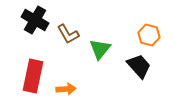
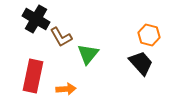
black cross: moved 1 px right, 1 px up
brown L-shape: moved 7 px left, 3 px down
green triangle: moved 12 px left, 5 px down
black trapezoid: moved 2 px right, 3 px up
